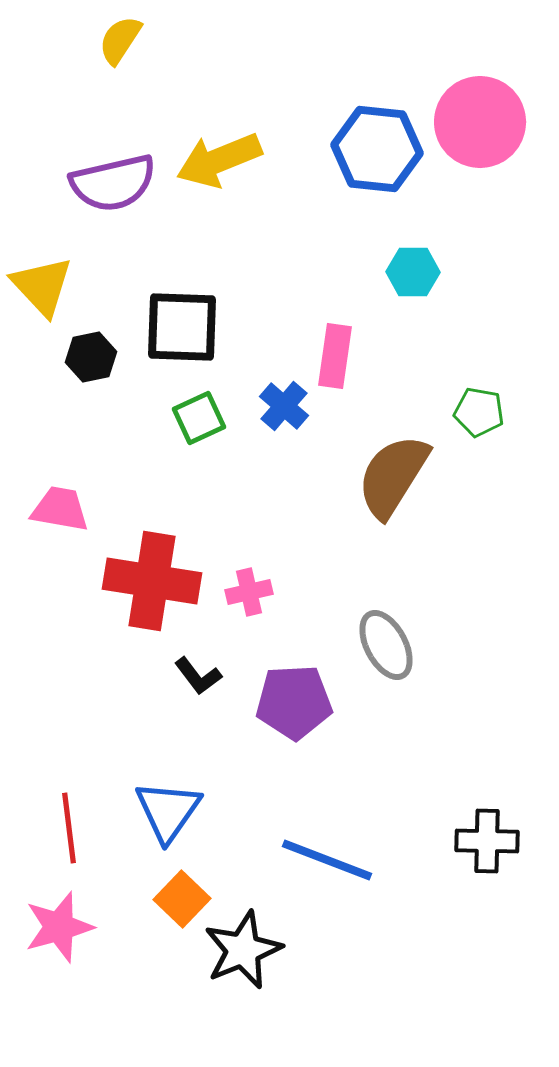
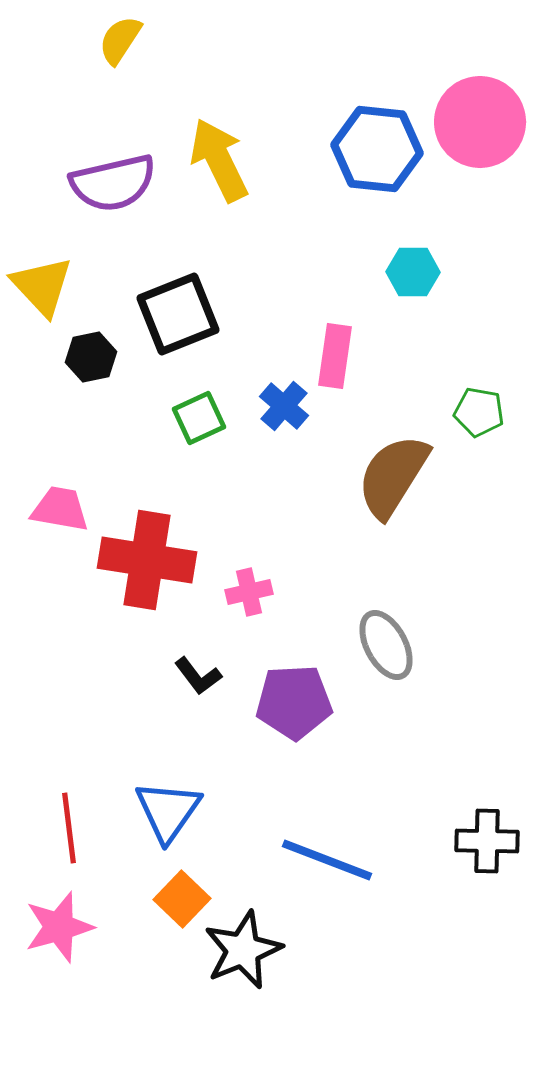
yellow arrow: rotated 86 degrees clockwise
black square: moved 4 px left, 13 px up; rotated 24 degrees counterclockwise
red cross: moved 5 px left, 21 px up
